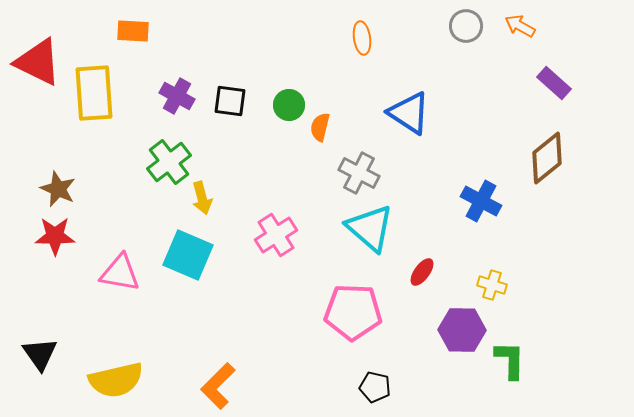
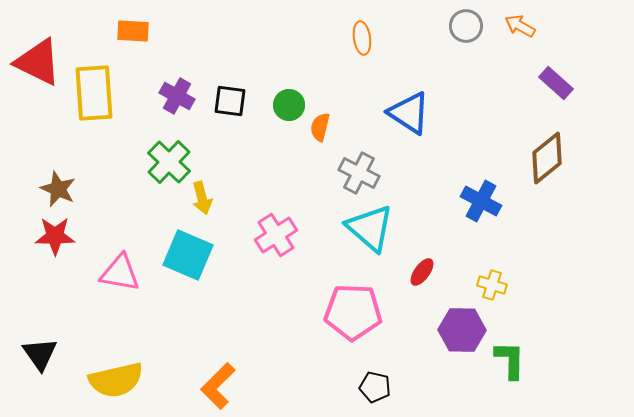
purple rectangle: moved 2 px right
green cross: rotated 9 degrees counterclockwise
